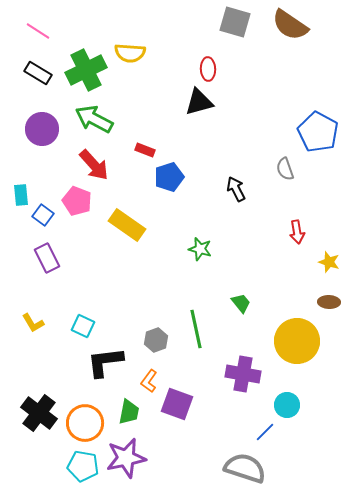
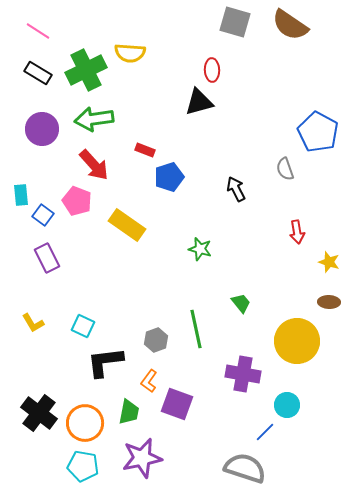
red ellipse at (208, 69): moved 4 px right, 1 px down
green arrow at (94, 119): rotated 36 degrees counterclockwise
purple star at (126, 458): moved 16 px right
